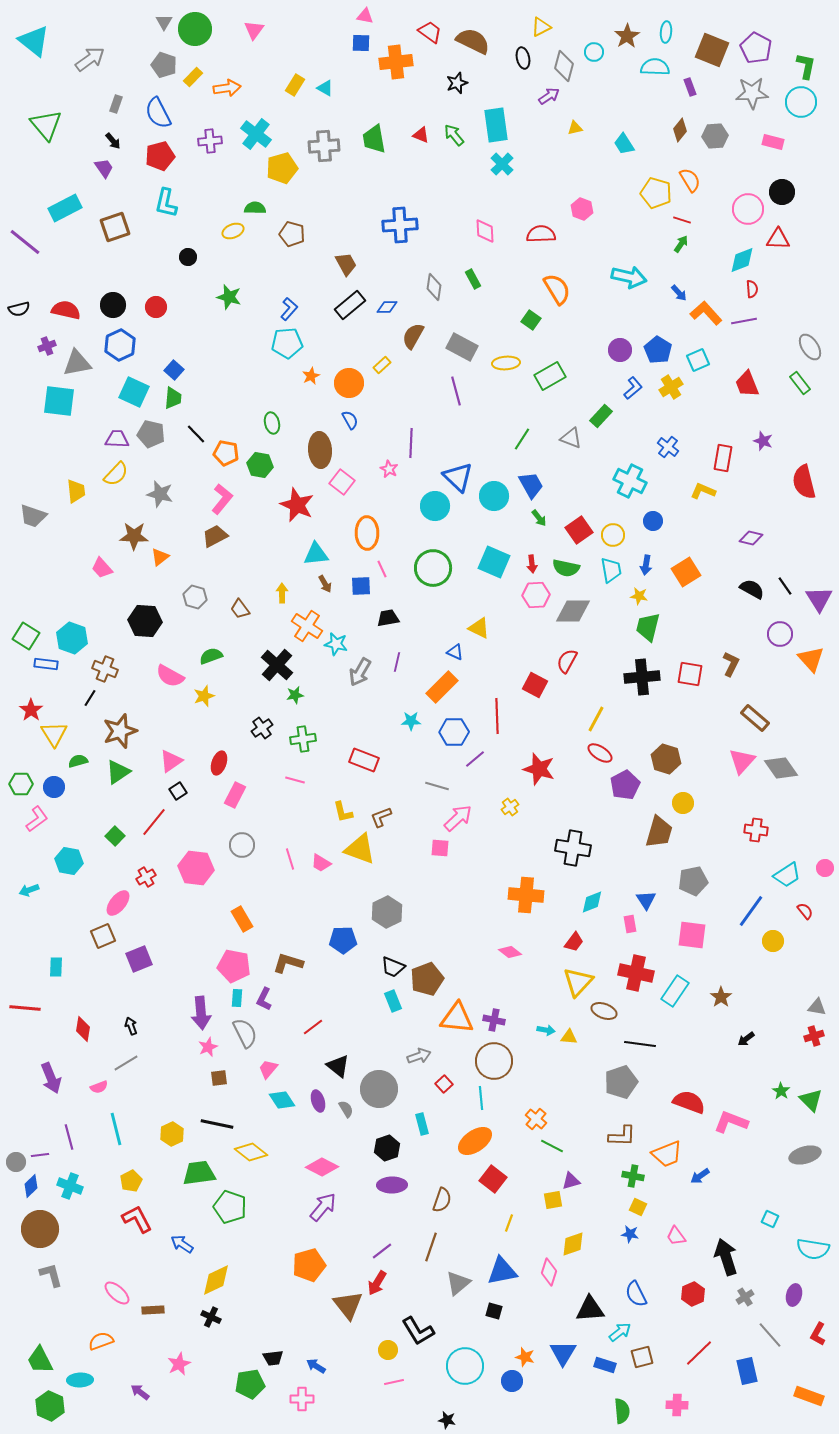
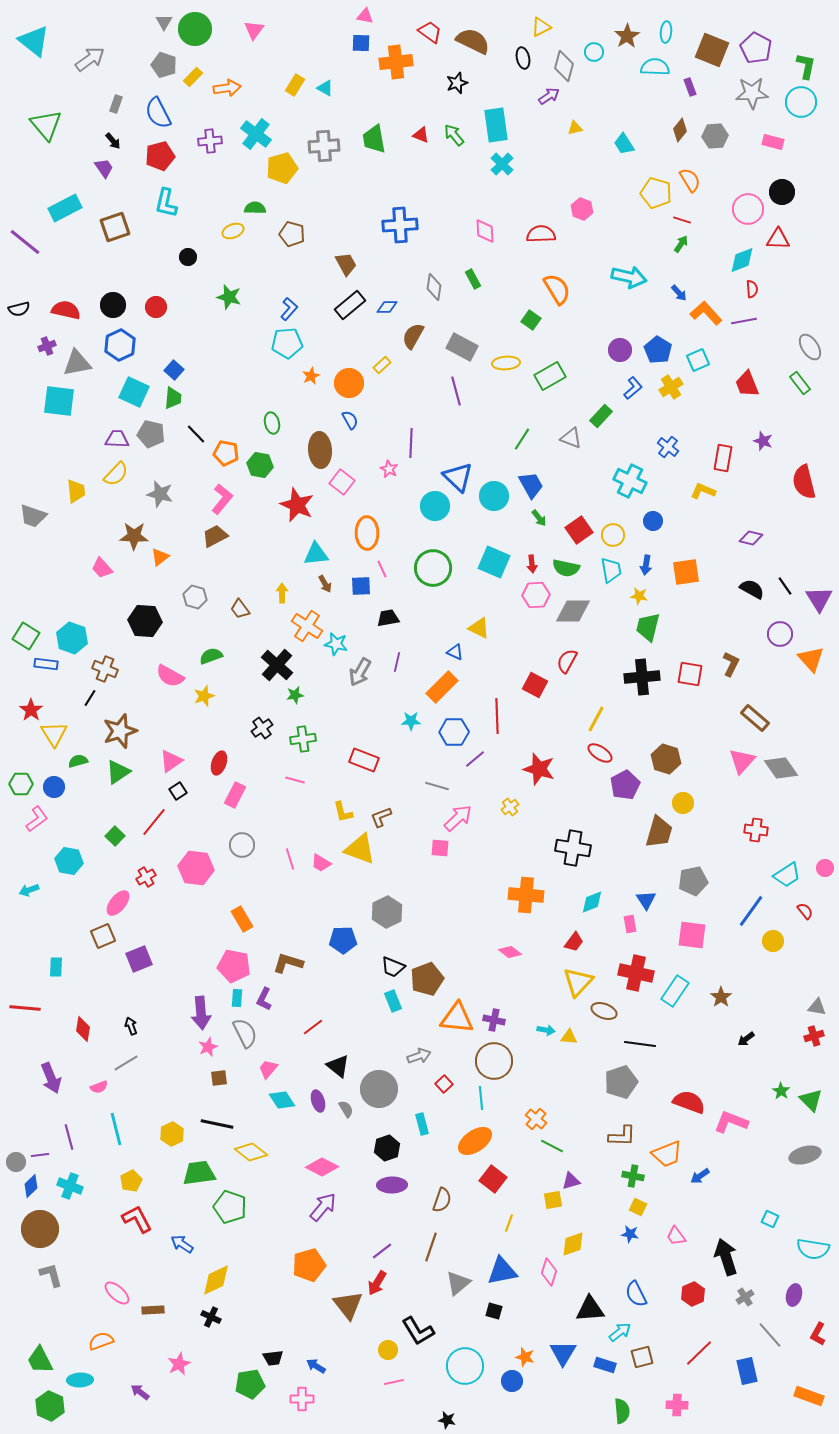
orange square at (686, 572): rotated 24 degrees clockwise
